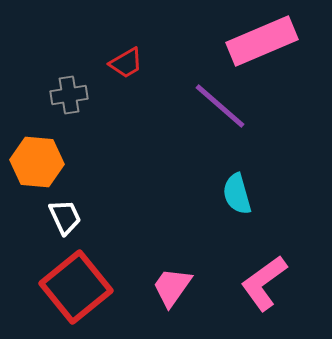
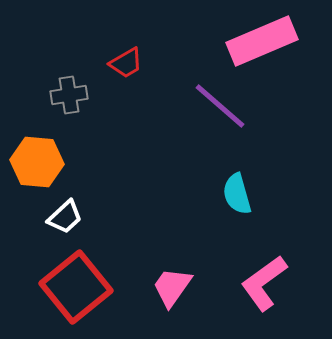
white trapezoid: rotated 72 degrees clockwise
